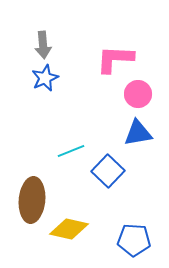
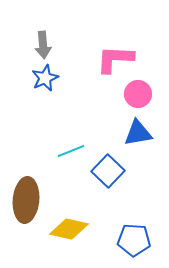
brown ellipse: moved 6 px left
